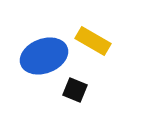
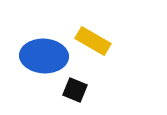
blue ellipse: rotated 24 degrees clockwise
